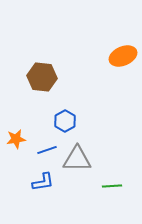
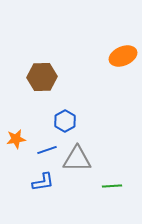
brown hexagon: rotated 8 degrees counterclockwise
